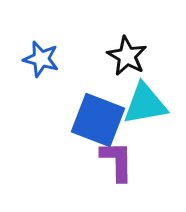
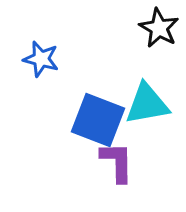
black star: moved 32 px right, 28 px up
cyan triangle: moved 2 px right
purple L-shape: moved 1 px down
